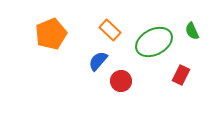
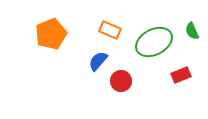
orange rectangle: rotated 20 degrees counterclockwise
red rectangle: rotated 42 degrees clockwise
